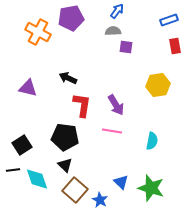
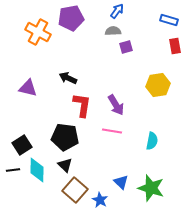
blue rectangle: rotated 36 degrees clockwise
purple square: rotated 24 degrees counterclockwise
cyan diamond: moved 9 px up; rotated 20 degrees clockwise
